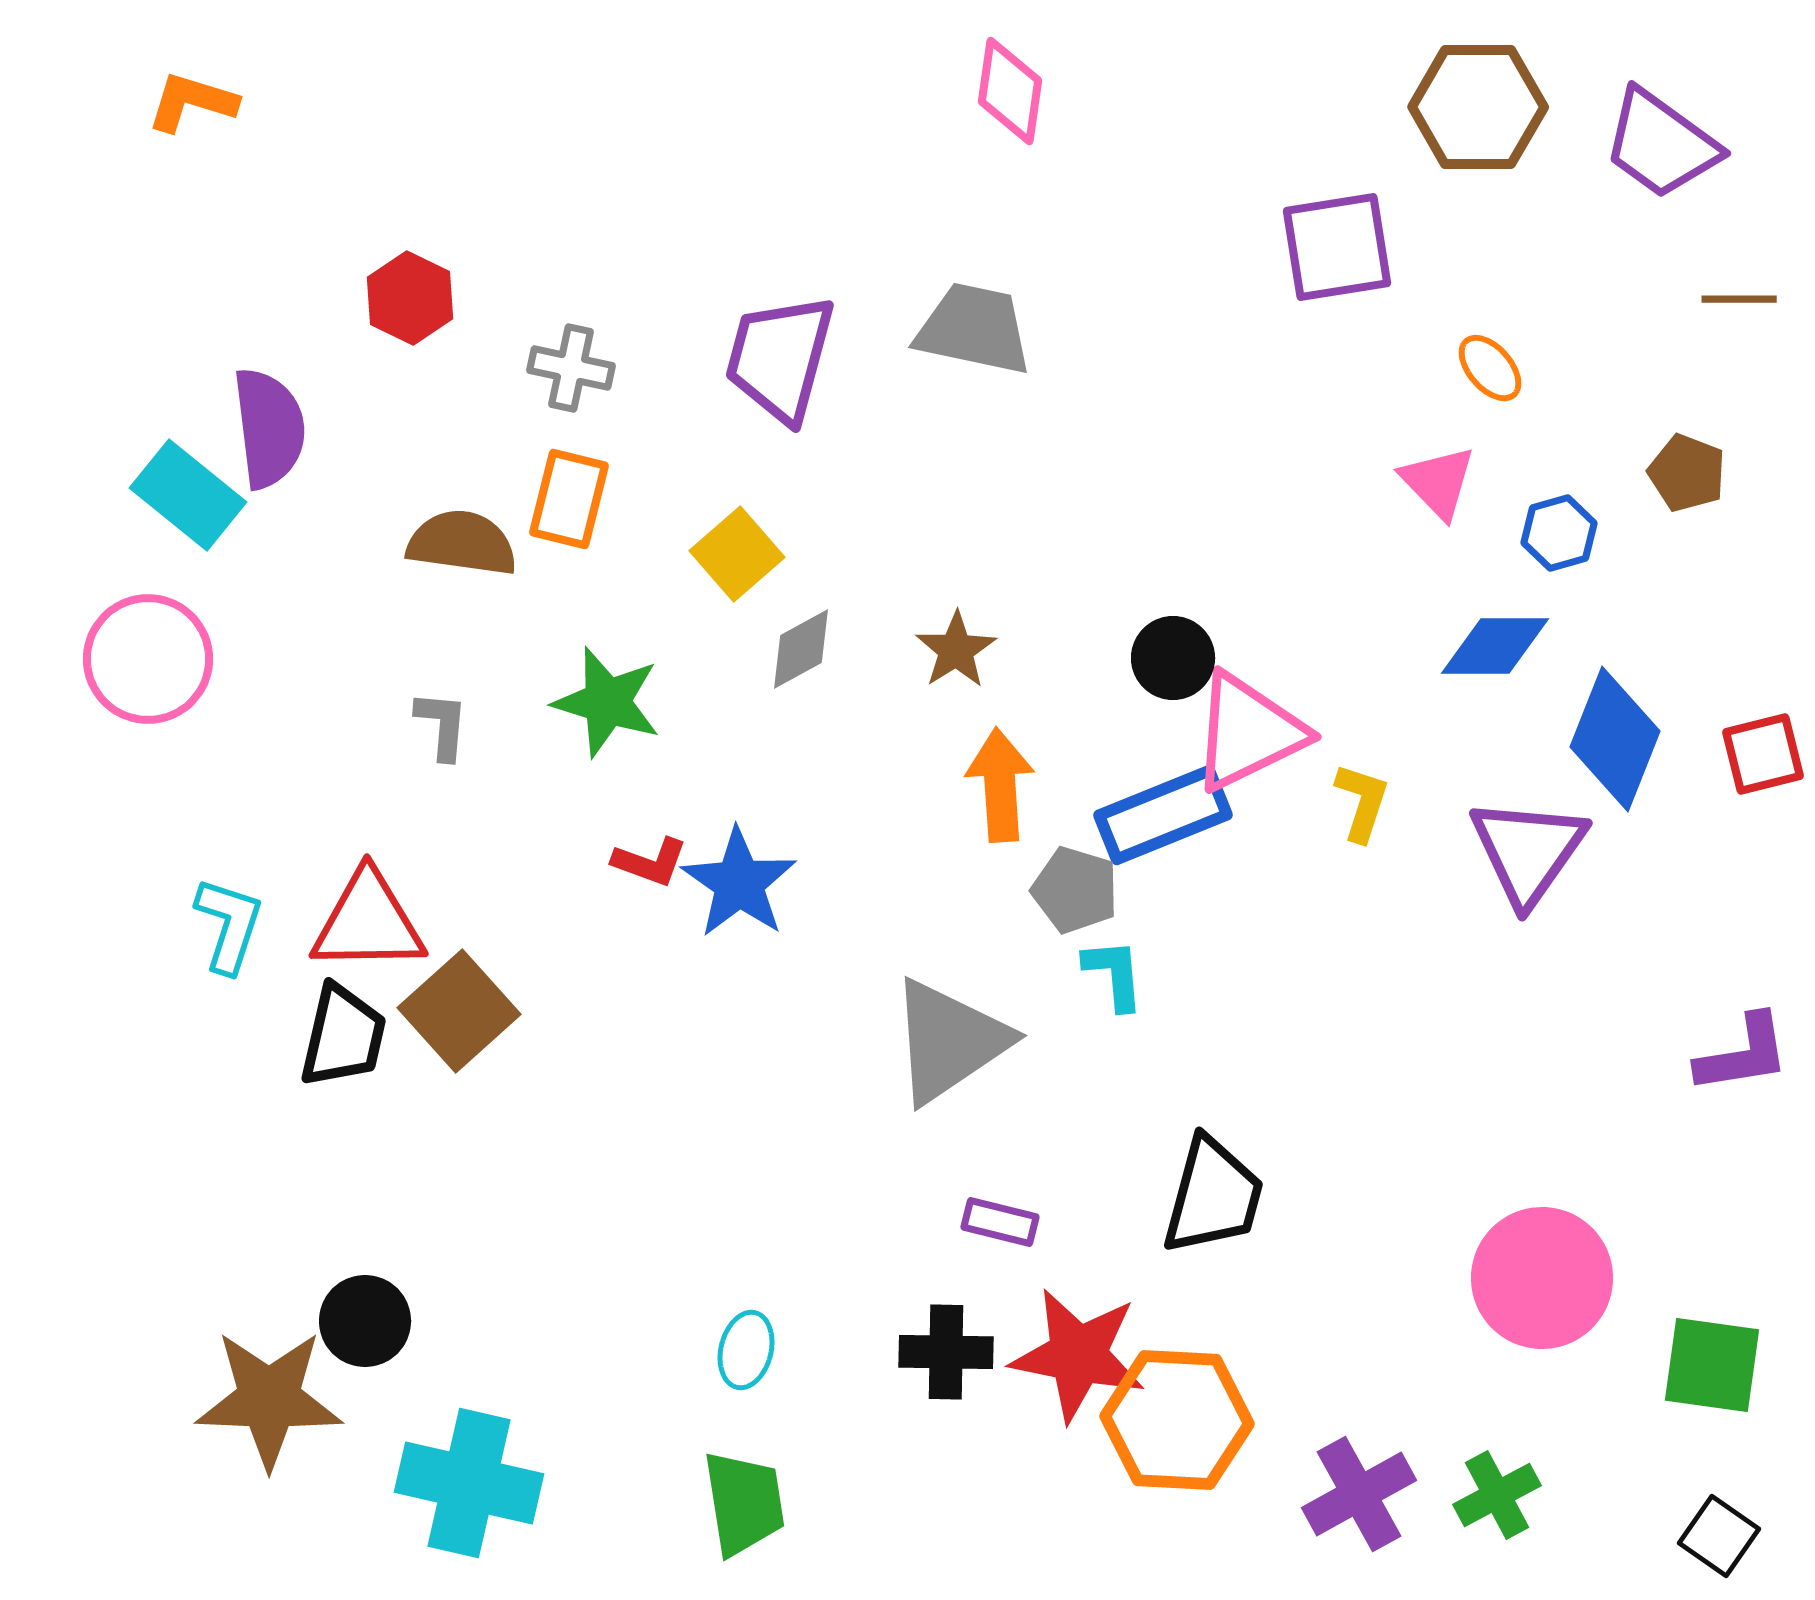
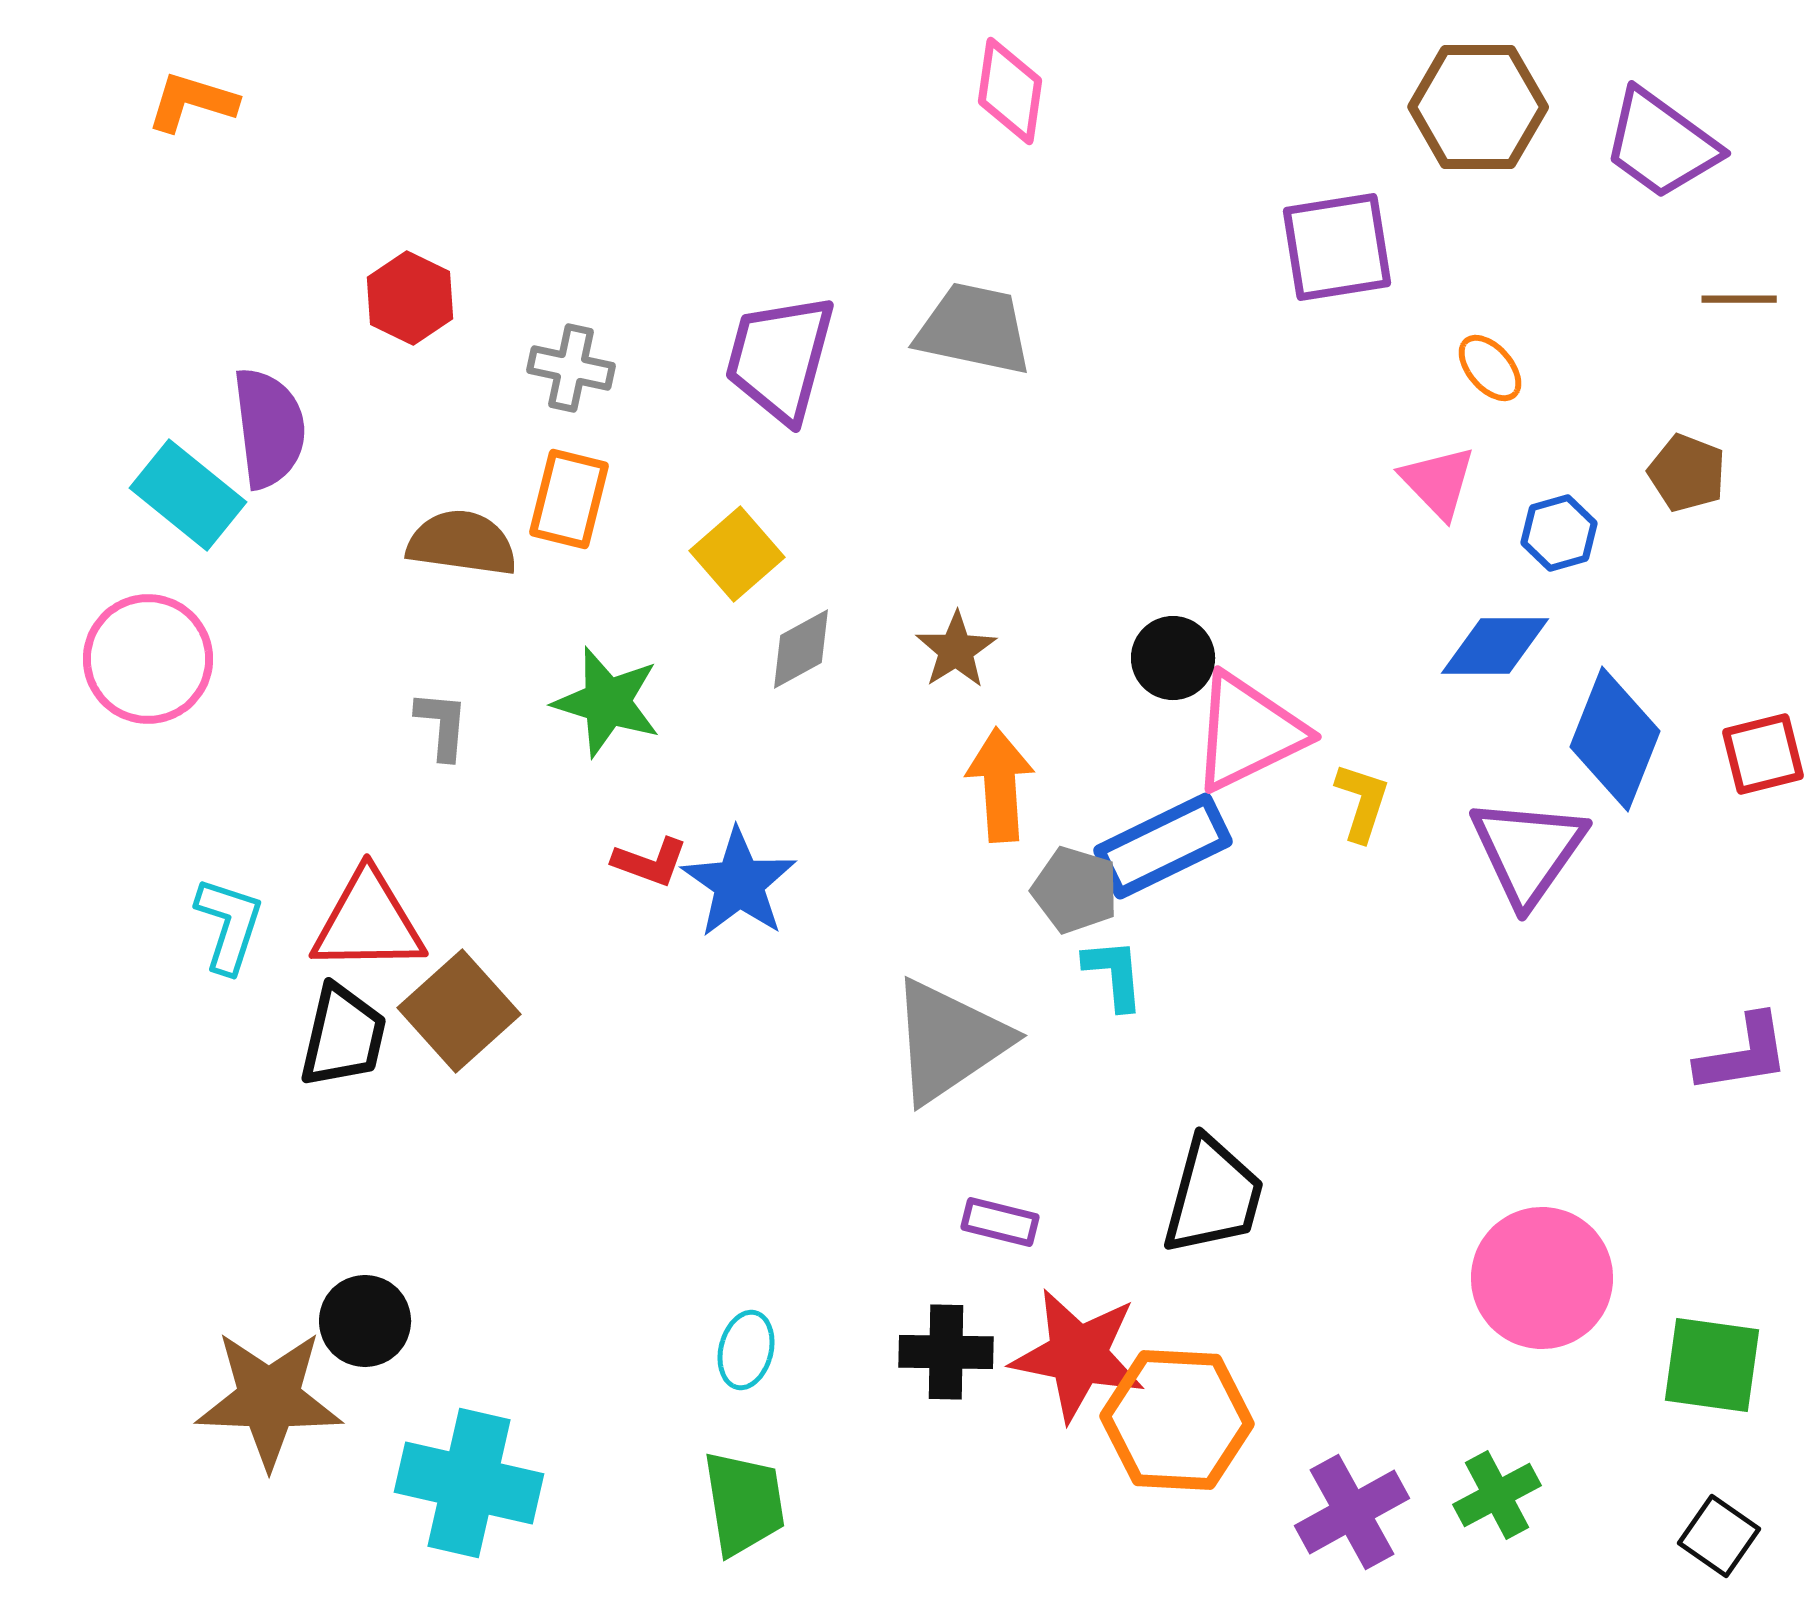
blue rectangle at (1163, 815): moved 31 px down; rotated 4 degrees counterclockwise
purple cross at (1359, 1494): moved 7 px left, 18 px down
